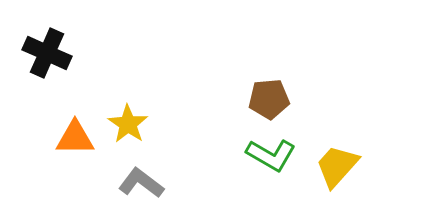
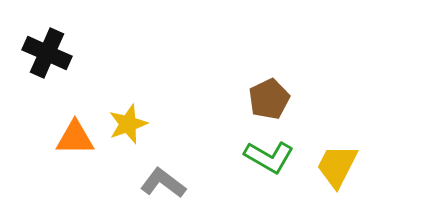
brown pentagon: rotated 21 degrees counterclockwise
yellow star: rotated 18 degrees clockwise
green L-shape: moved 2 px left, 2 px down
yellow trapezoid: rotated 15 degrees counterclockwise
gray L-shape: moved 22 px right
